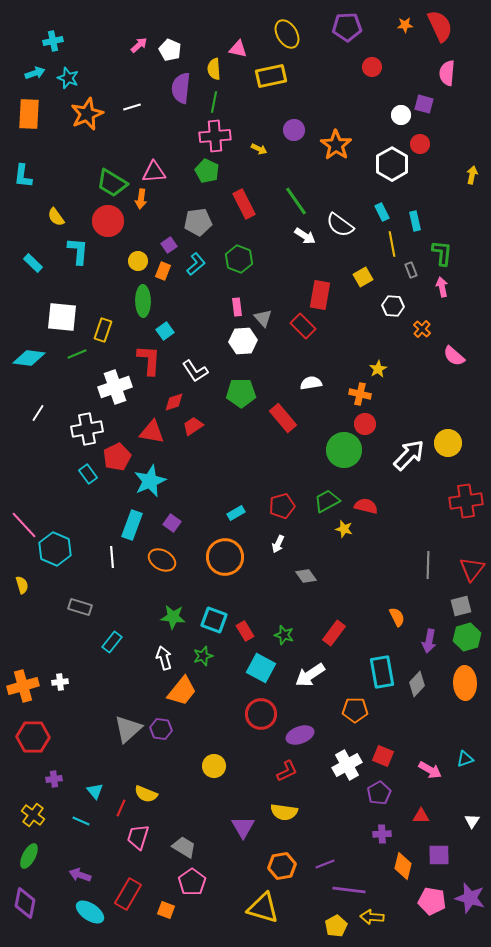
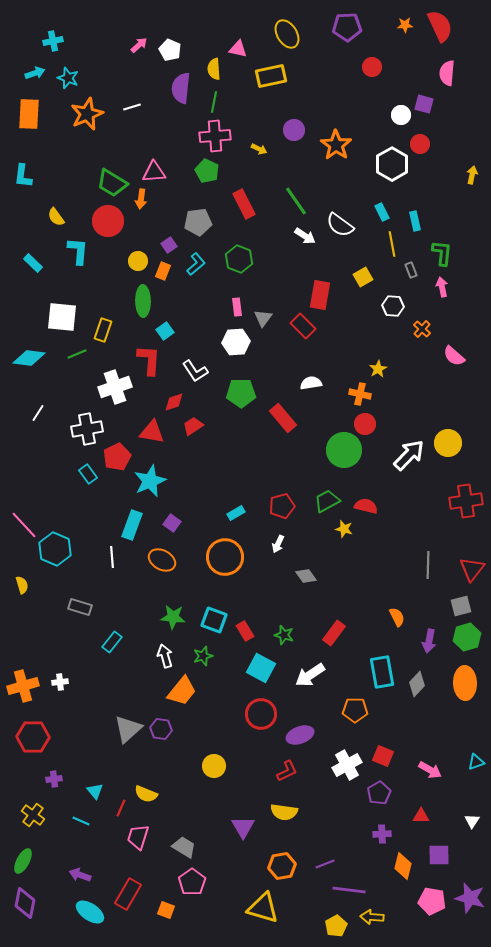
gray triangle at (263, 318): rotated 18 degrees clockwise
white hexagon at (243, 341): moved 7 px left, 1 px down
white arrow at (164, 658): moved 1 px right, 2 px up
cyan triangle at (465, 759): moved 11 px right, 3 px down
green ellipse at (29, 856): moved 6 px left, 5 px down
